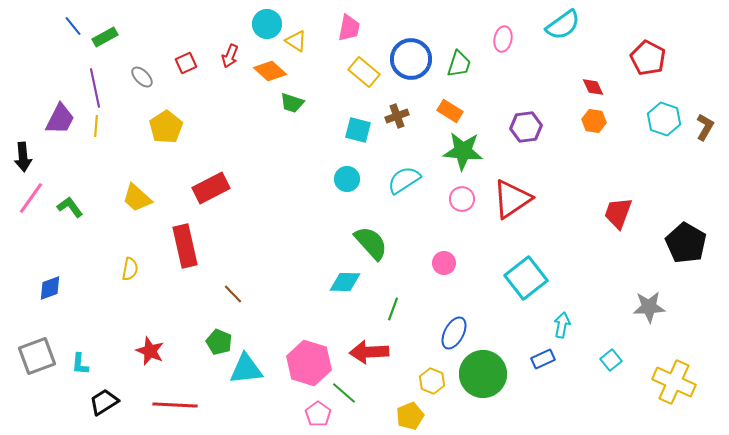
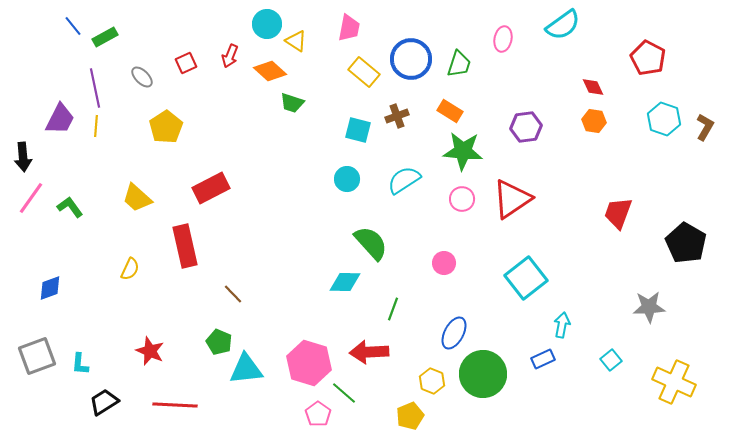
yellow semicircle at (130, 269): rotated 15 degrees clockwise
